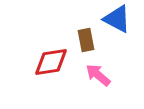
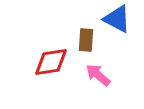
brown rectangle: rotated 15 degrees clockwise
